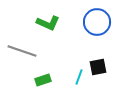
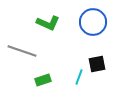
blue circle: moved 4 px left
black square: moved 1 px left, 3 px up
